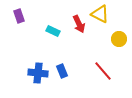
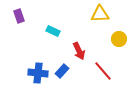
yellow triangle: rotated 30 degrees counterclockwise
red arrow: moved 27 px down
blue rectangle: rotated 64 degrees clockwise
